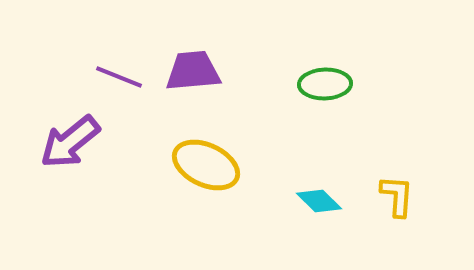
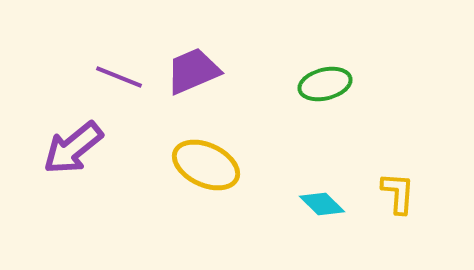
purple trapezoid: rotated 18 degrees counterclockwise
green ellipse: rotated 12 degrees counterclockwise
purple arrow: moved 3 px right, 6 px down
yellow L-shape: moved 1 px right, 3 px up
cyan diamond: moved 3 px right, 3 px down
